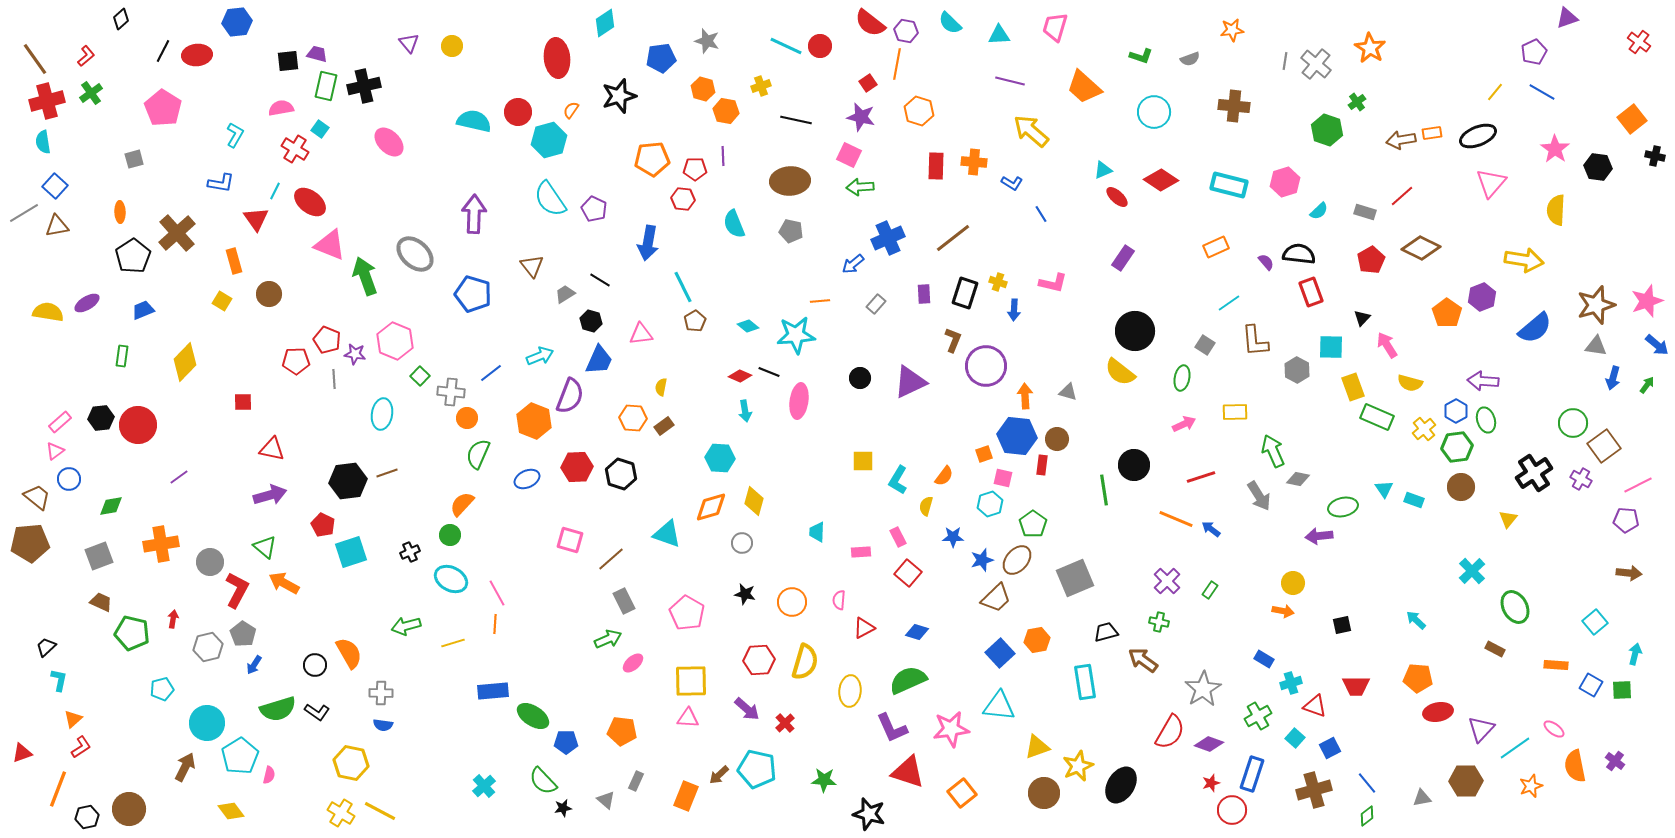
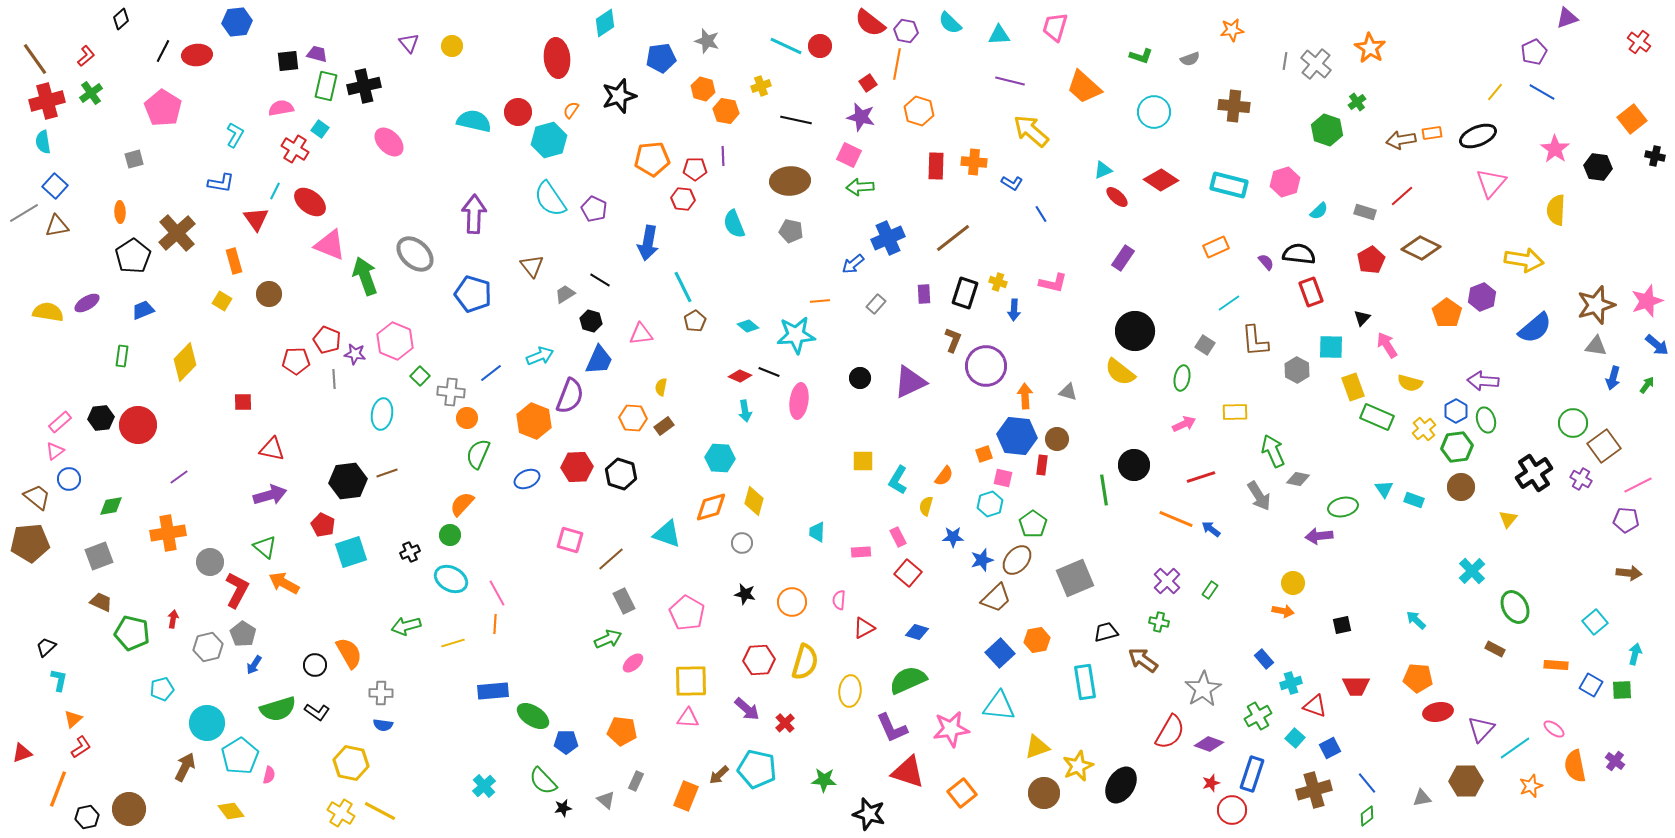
orange cross at (161, 544): moved 7 px right, 11 px up
blue rectangle at (1264, 659): rotated 18 degrees clockwise
